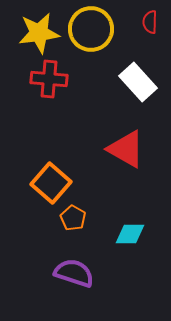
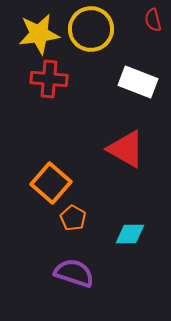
red semicircle: moved 3 px right, 2 px up; rotated 15 degrees counterclockwise
yellow star: moved 1 px down
white rectangle: rotated 27 degrees counterclockwise
